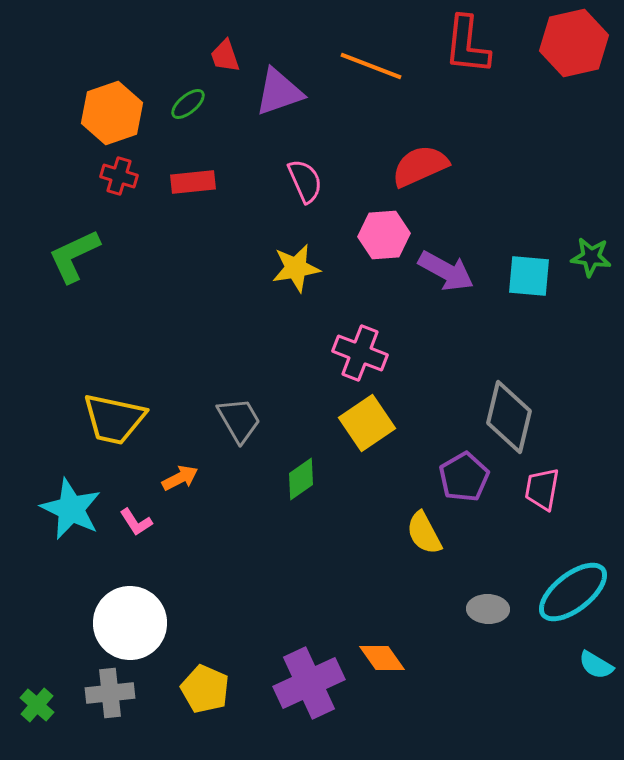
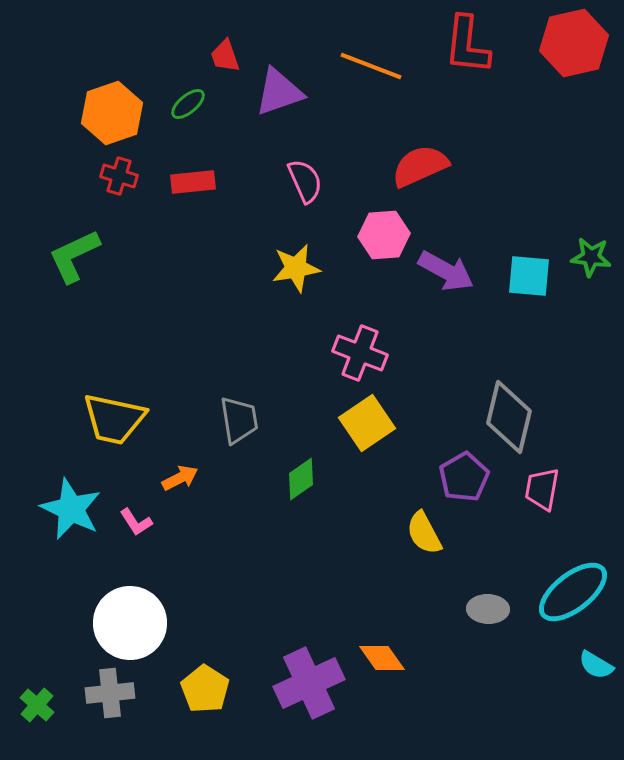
gray trapezoid: rotated 21 degrees clockwise
yellow pentagon: rotated 9 degrees clockwise
